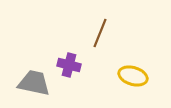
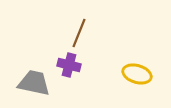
brown line: moved 21 px left
yellow ellipse: moved 4 px right, 2 px up
